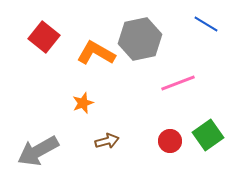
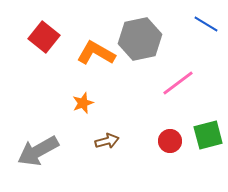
pink line: rotated 16 degrees counterclockwise
green square: rotated 20 degrees clockwise
